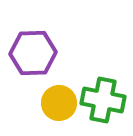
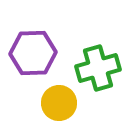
green cross: moved 5 px left, 32 px up; rotated 27 degrees counterclockwise
